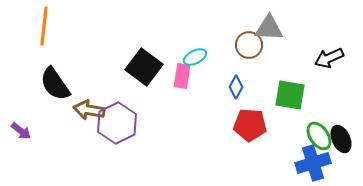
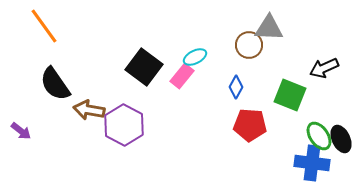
orange line: rotated 42 degrees counterclockwise
black arrow: moved 5 px left, 10 px down
pink rectangle: rotated 30 degrees clockwise
green square: rotated 12 degrees clockwise
purple hexagon: moved 7 px right, 2 px down; rotated 6 degrees counterclockwise
blue cross: moved 1 px left; rotated 24 degrees clockwise
